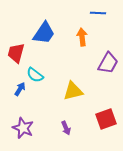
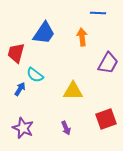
yellow triangle: rotated 15 degrees clockwise
